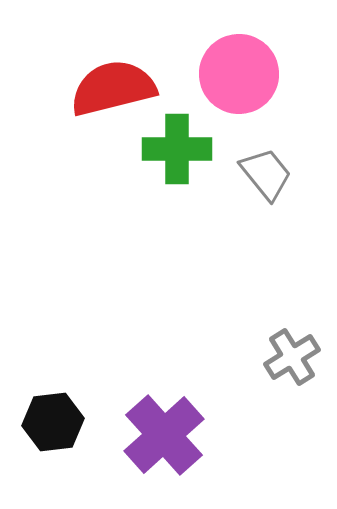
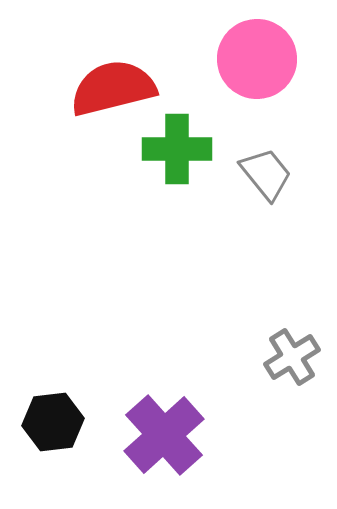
pink circle: moved 18 px right, 15 px up
